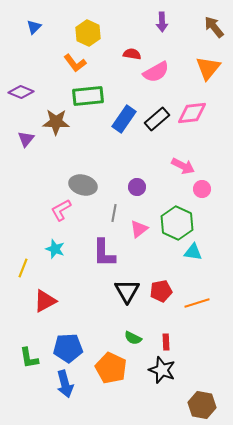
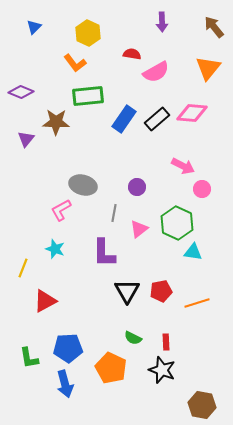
pink diamond: rotated 12 degrees clockwise
